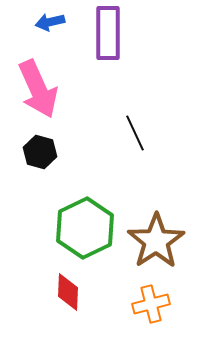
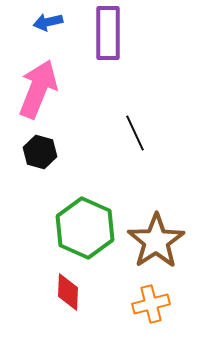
blue arrow: moved 2 px left
pink arrow: rotated 134 degrees counterclockwise
green hexagon: rotated 10 degrees counterclockwise
